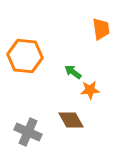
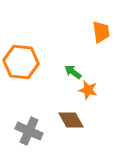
orange trapezoid: moved 3 px down
orange hexagon: moved 4 px left, 6 px down
orange star: moved 2 px left; rotated 18 degrees clockwise
gray cross: moved 1 px right, 1 px up
